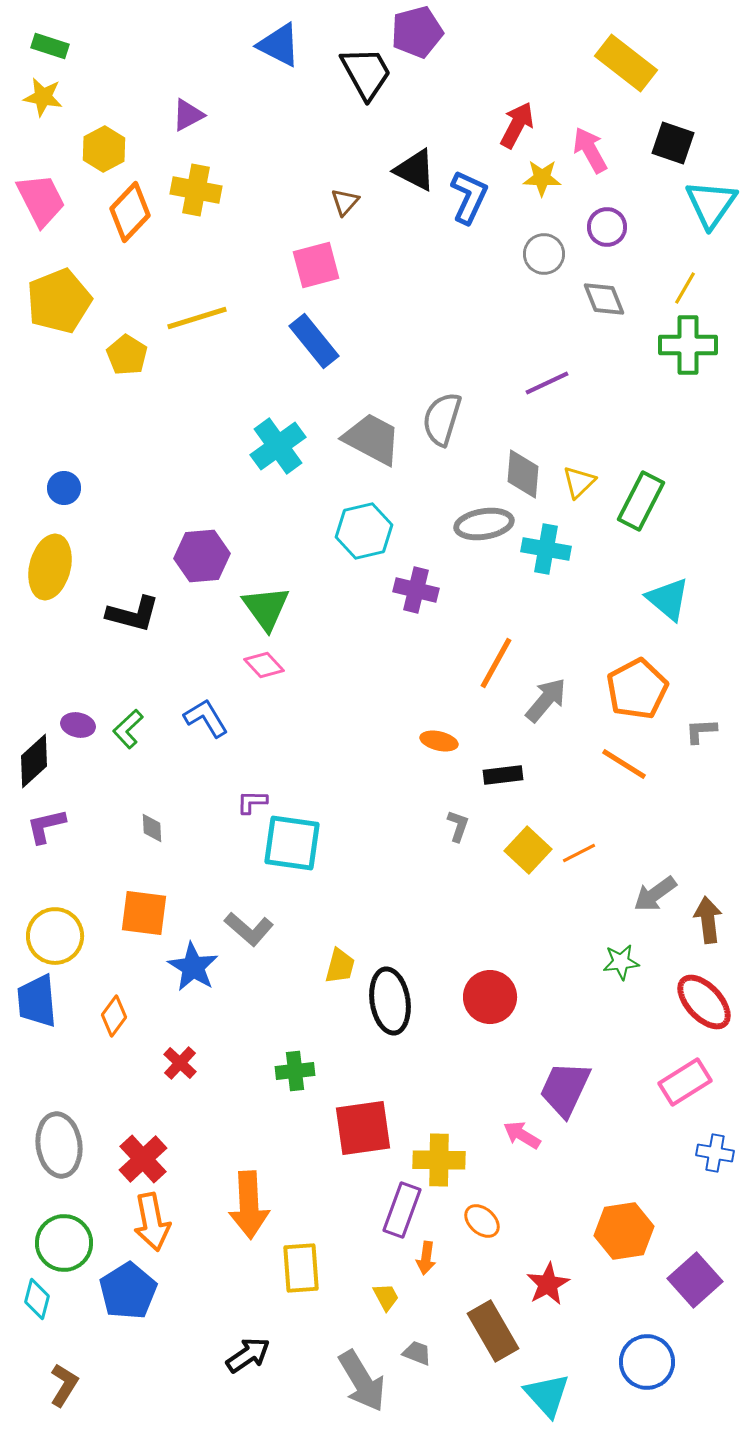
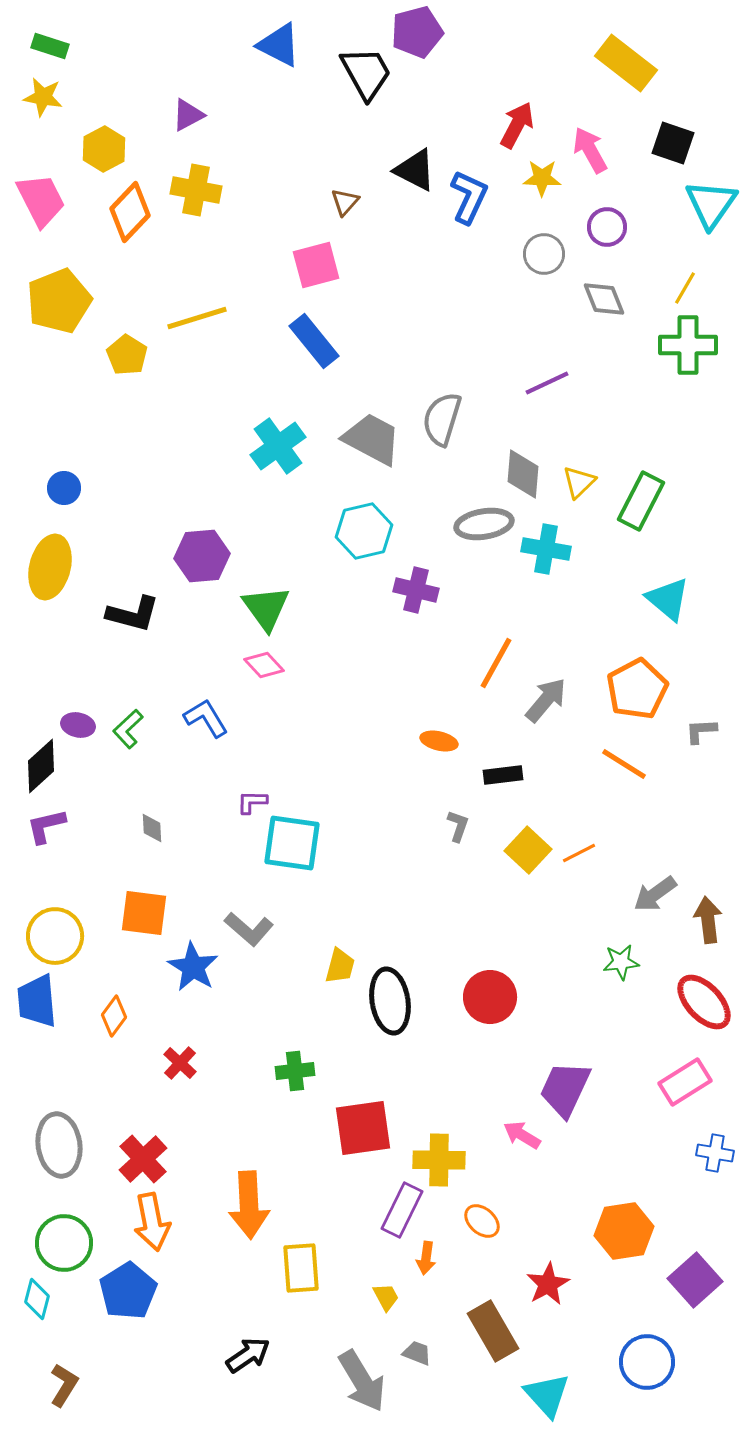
black diamond at (34, 761): moved 7 px right, 5 px down
purple rectangle at (402, 1210): rotated 6 degrees clockwise
